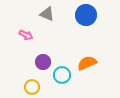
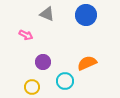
cyan circle: moved 3 px right, 6 px down
